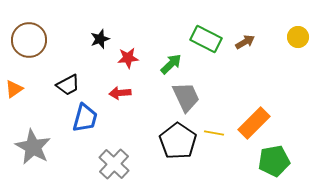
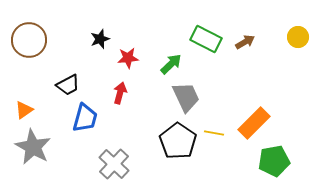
orange triangle: moved 10 px right, 21 px down
red arrow: rotated 110 degrees clockwise
